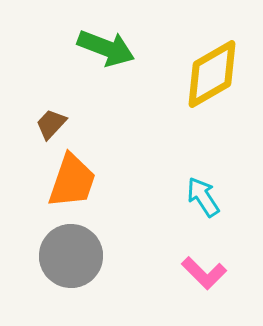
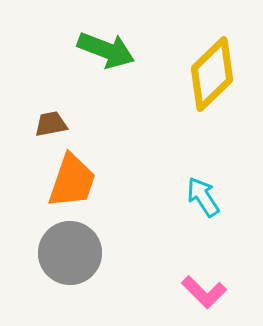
green arrow: moved 2 px down
yellow diamond: rotated 14 degrees counterclockwise
brown trapezoid: rotated 36 degrees clockwise
gray circle: moved 1 px left, 3 px up
pink L-shape: moved 19 px down
